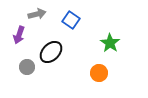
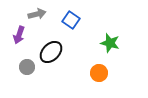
green star: rotated 18 degrees counterclockwise
